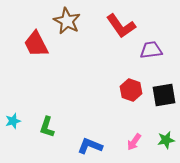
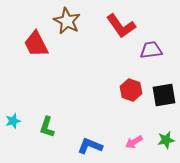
pink arrow: rotated 24 degrees clockwise
